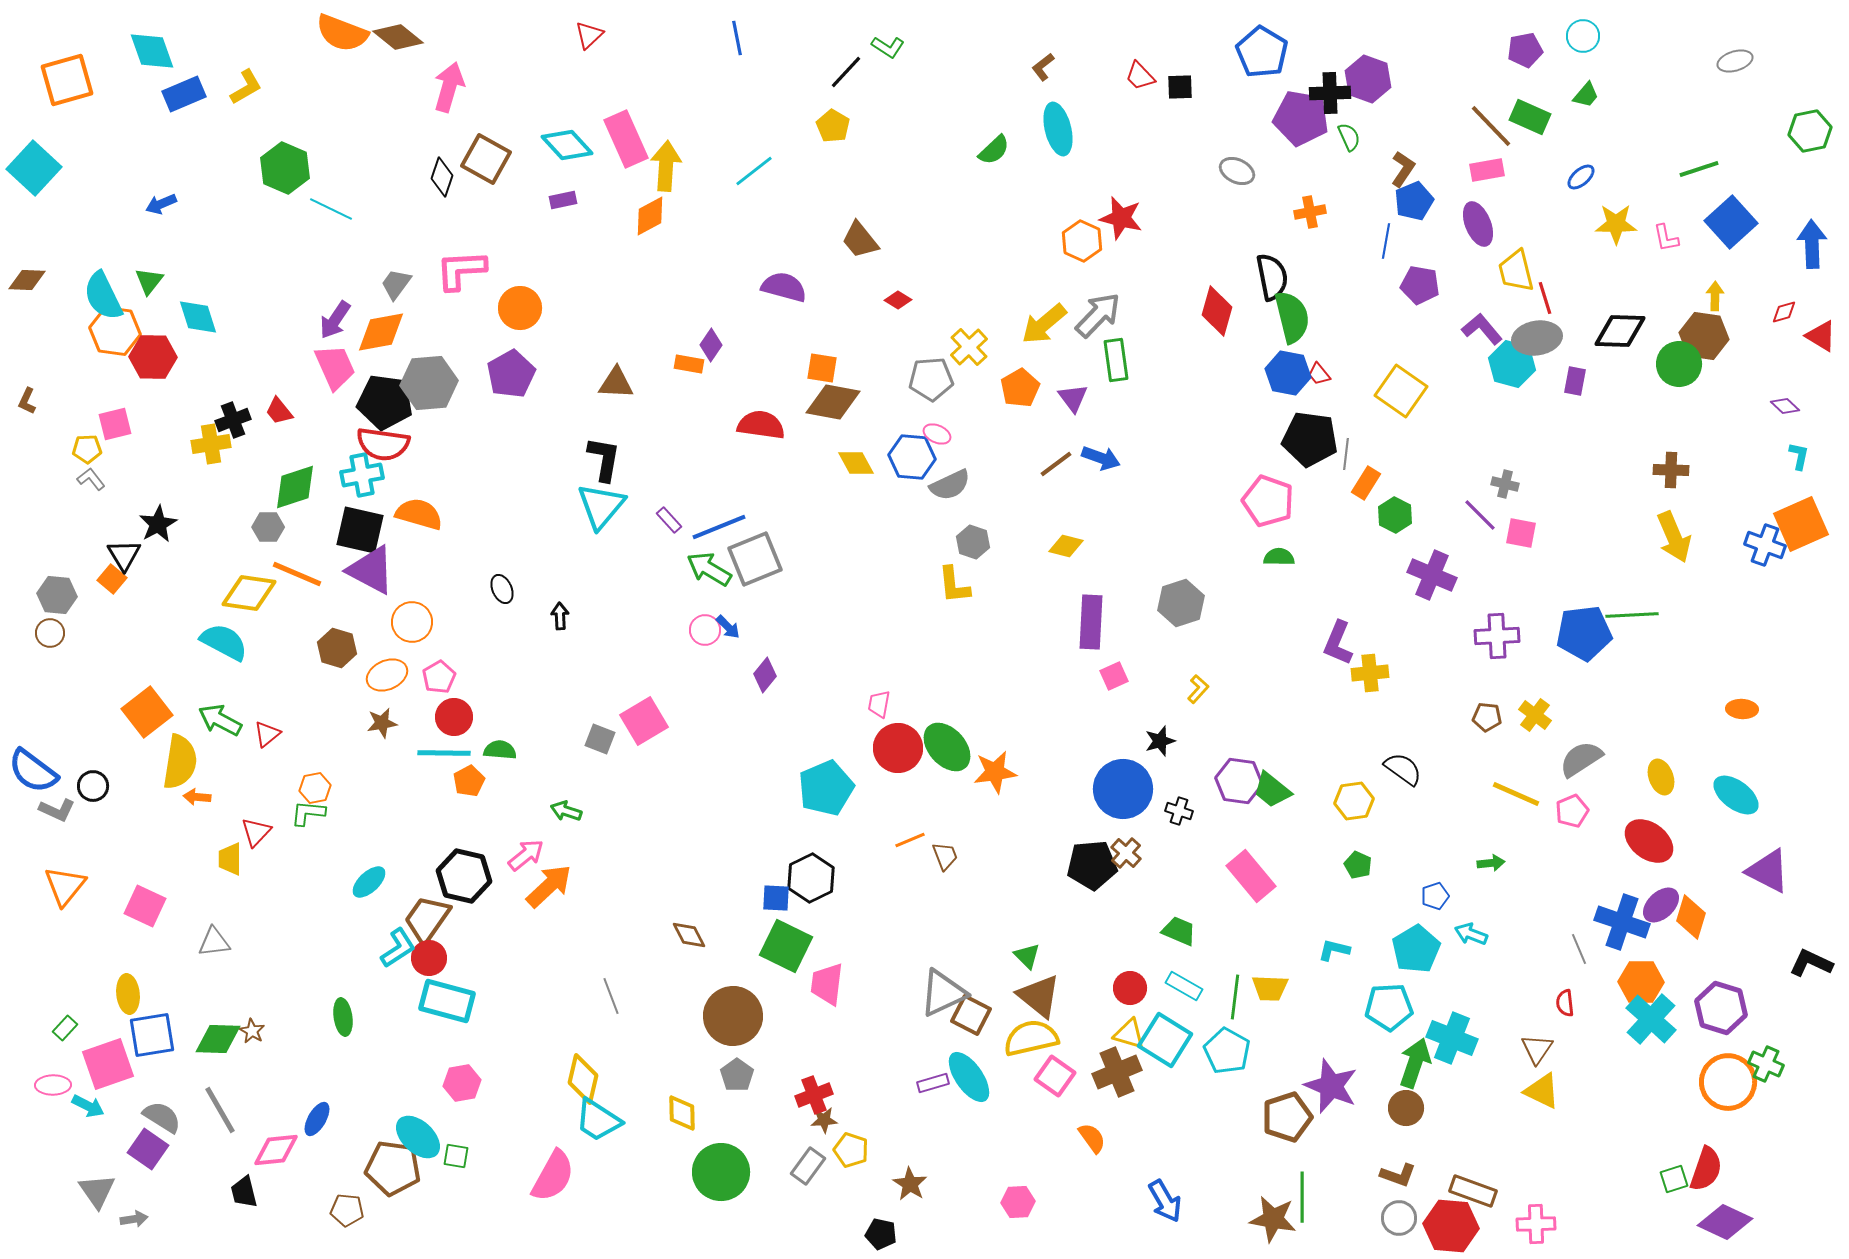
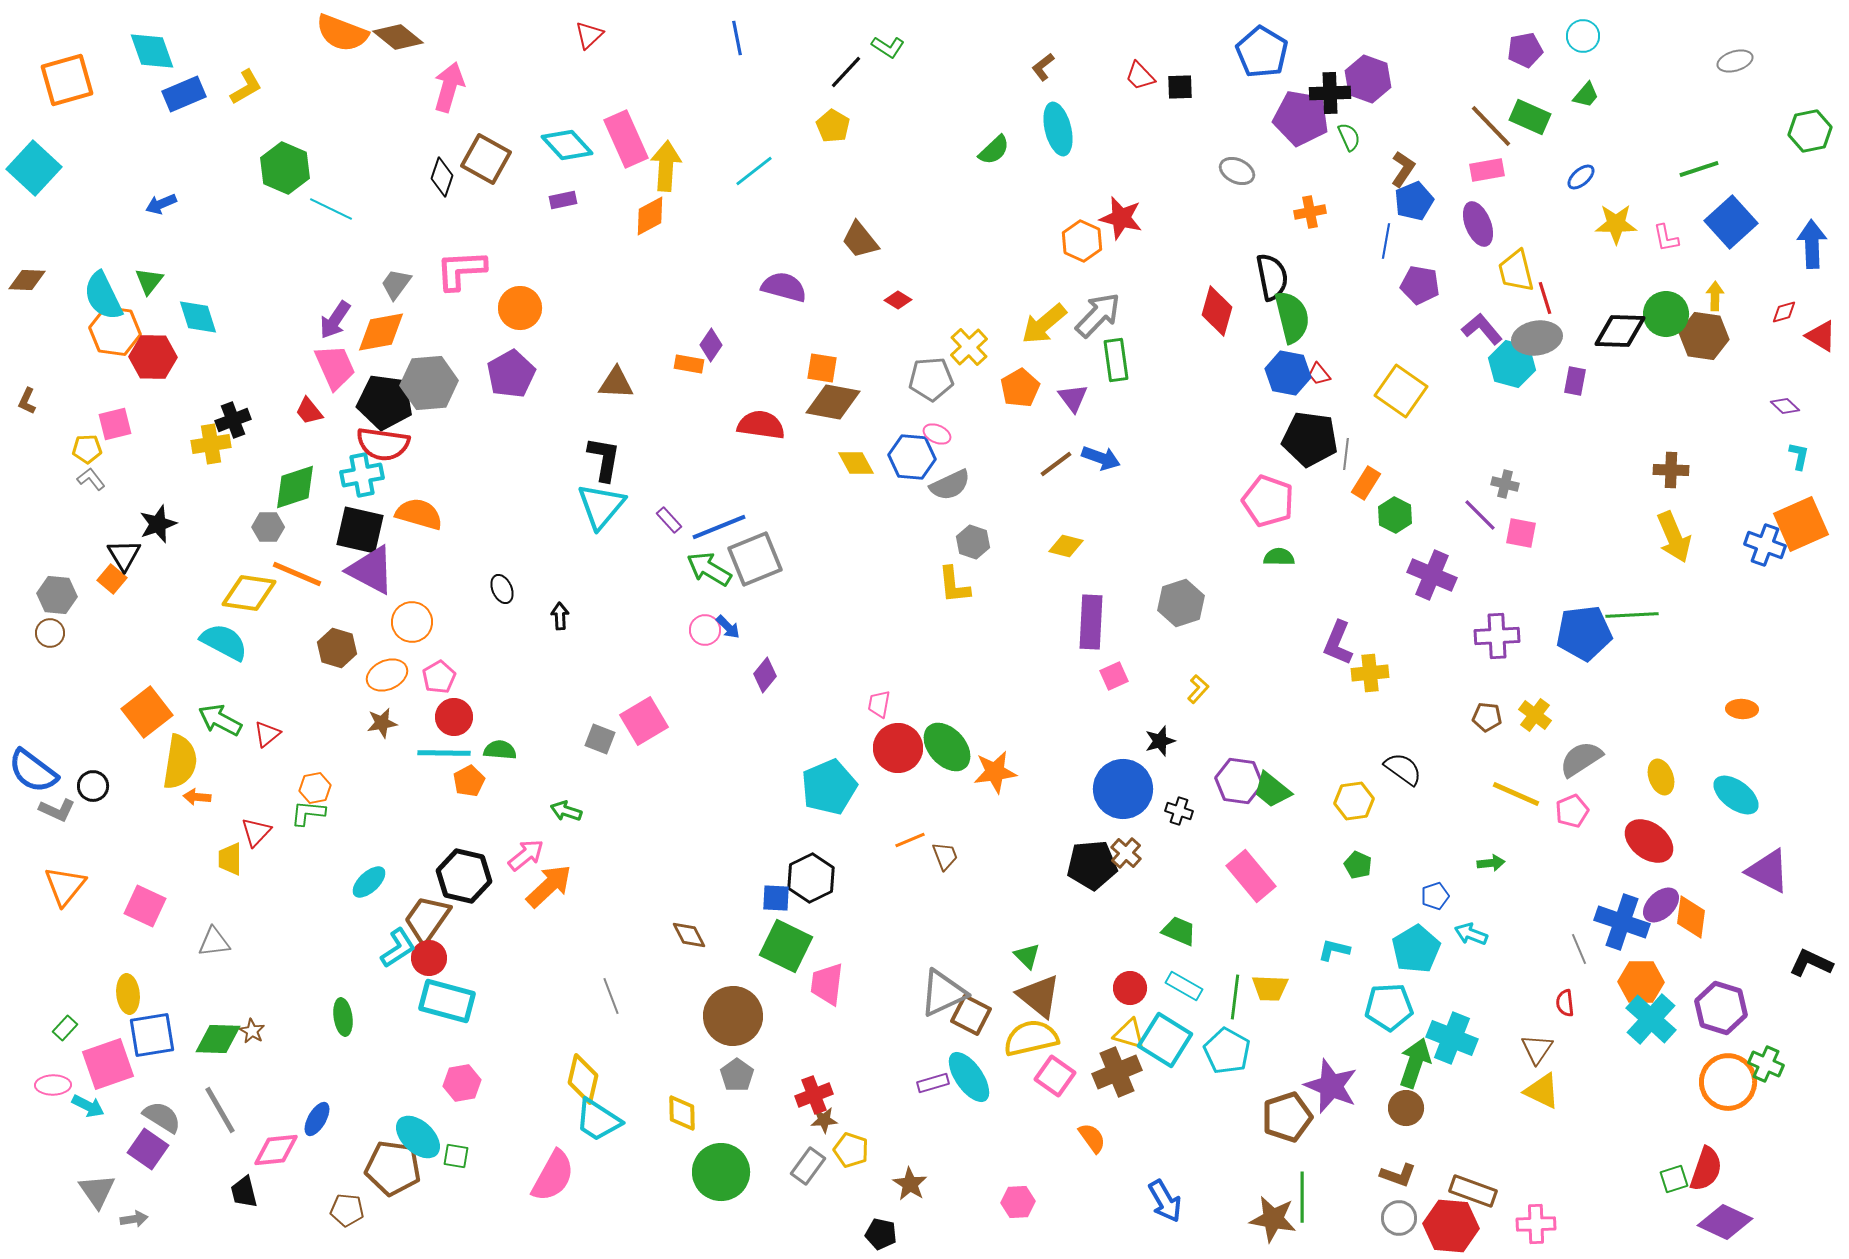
green circle at (1679, 364): moved 13 px left, 50 px up
red trapezoid at (279, 411): moved 30 px right
black star at (158, 524): rotated 9 degrees clockwise
cyan pentagon at (826, 788): moved 3 px right, 1 px up
orange diamond at (1691, 917): rotated 9 degrees counterclockwise
